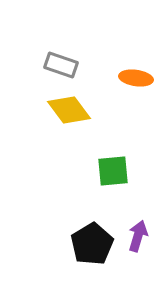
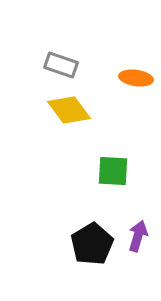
green square: rotated 8 degrees clockwise
